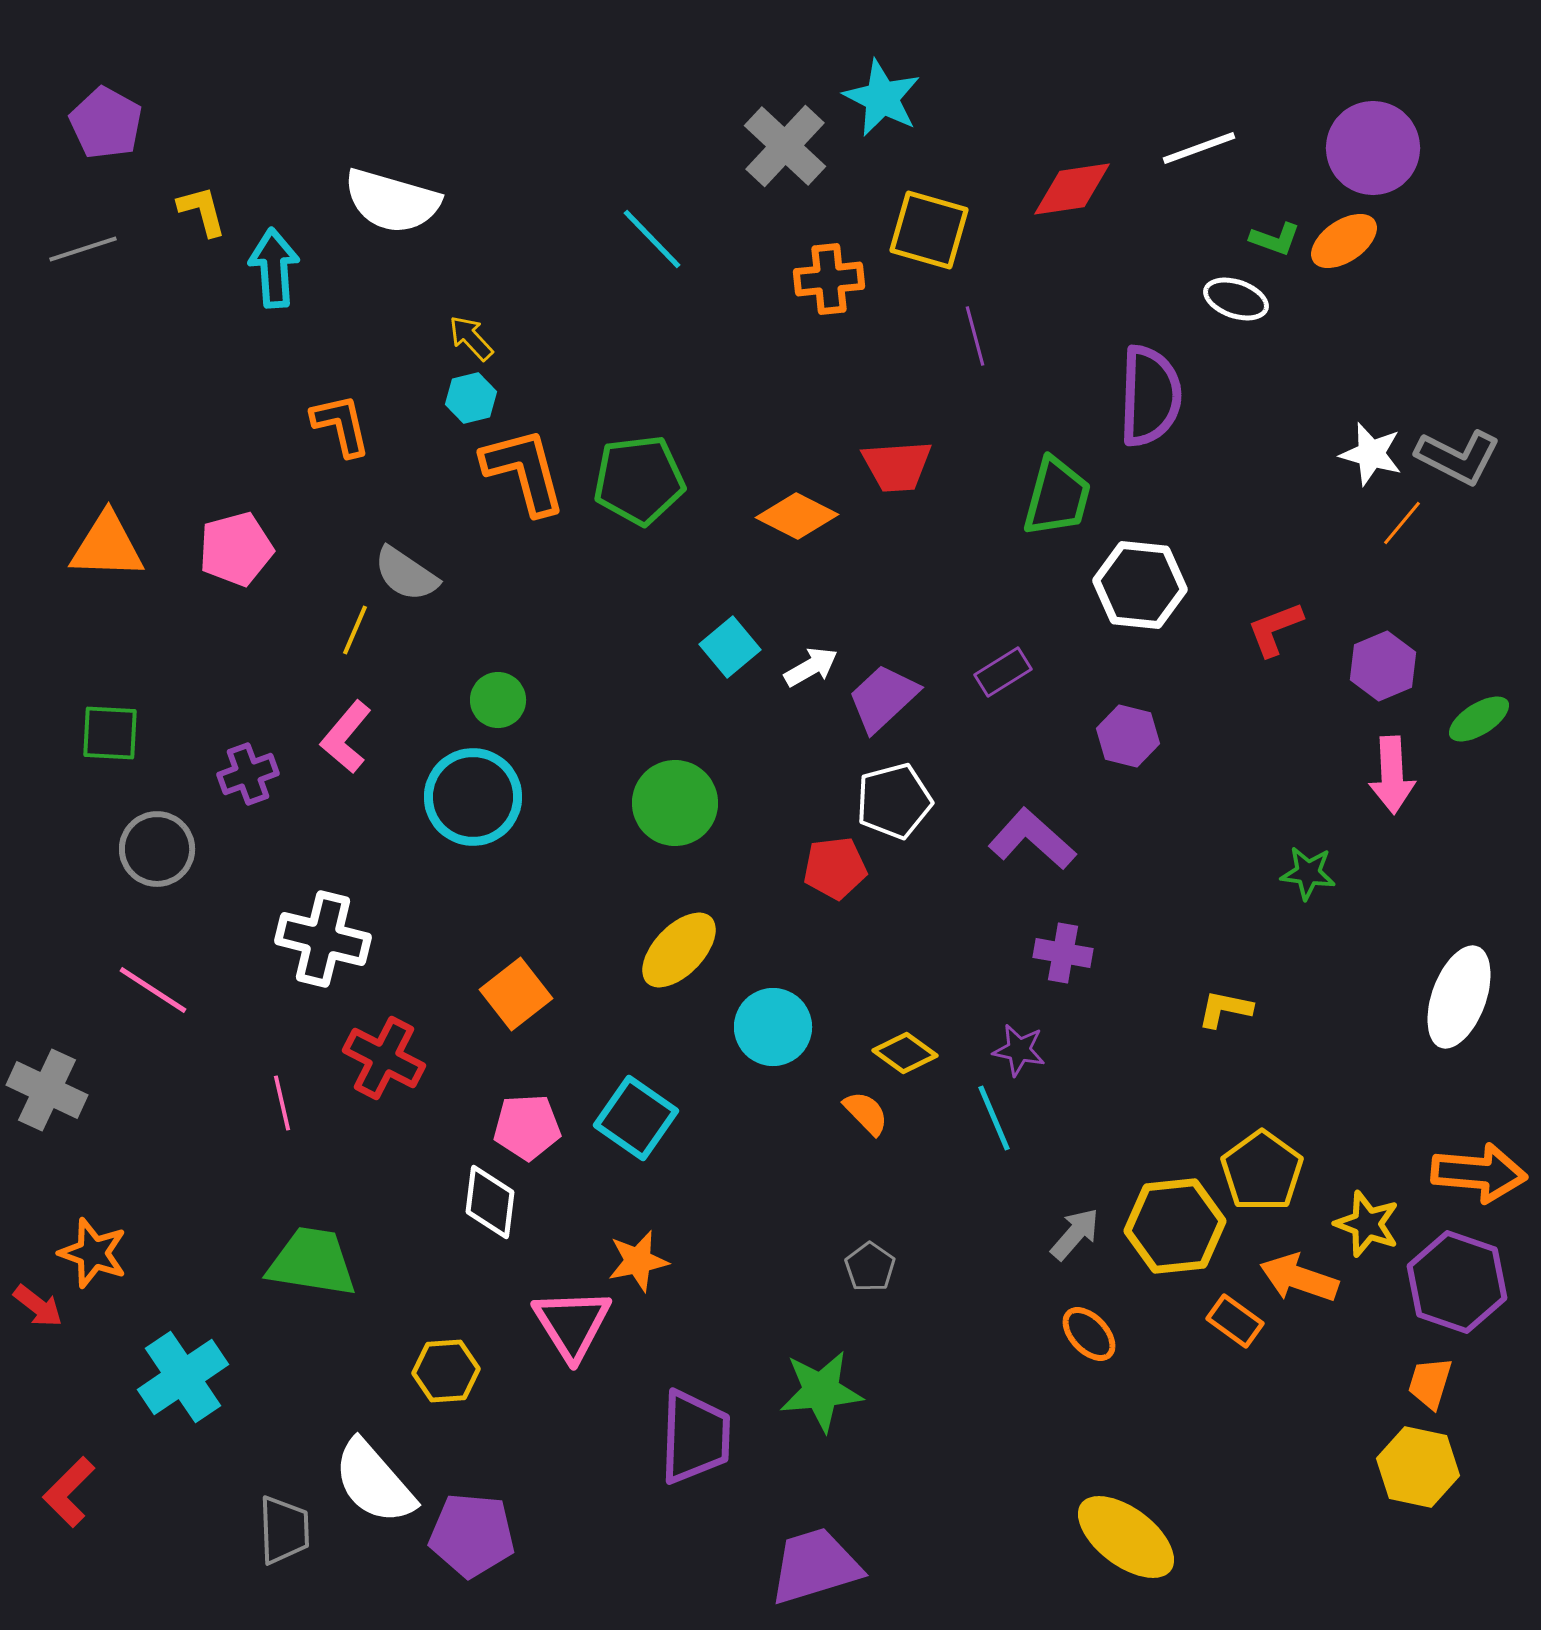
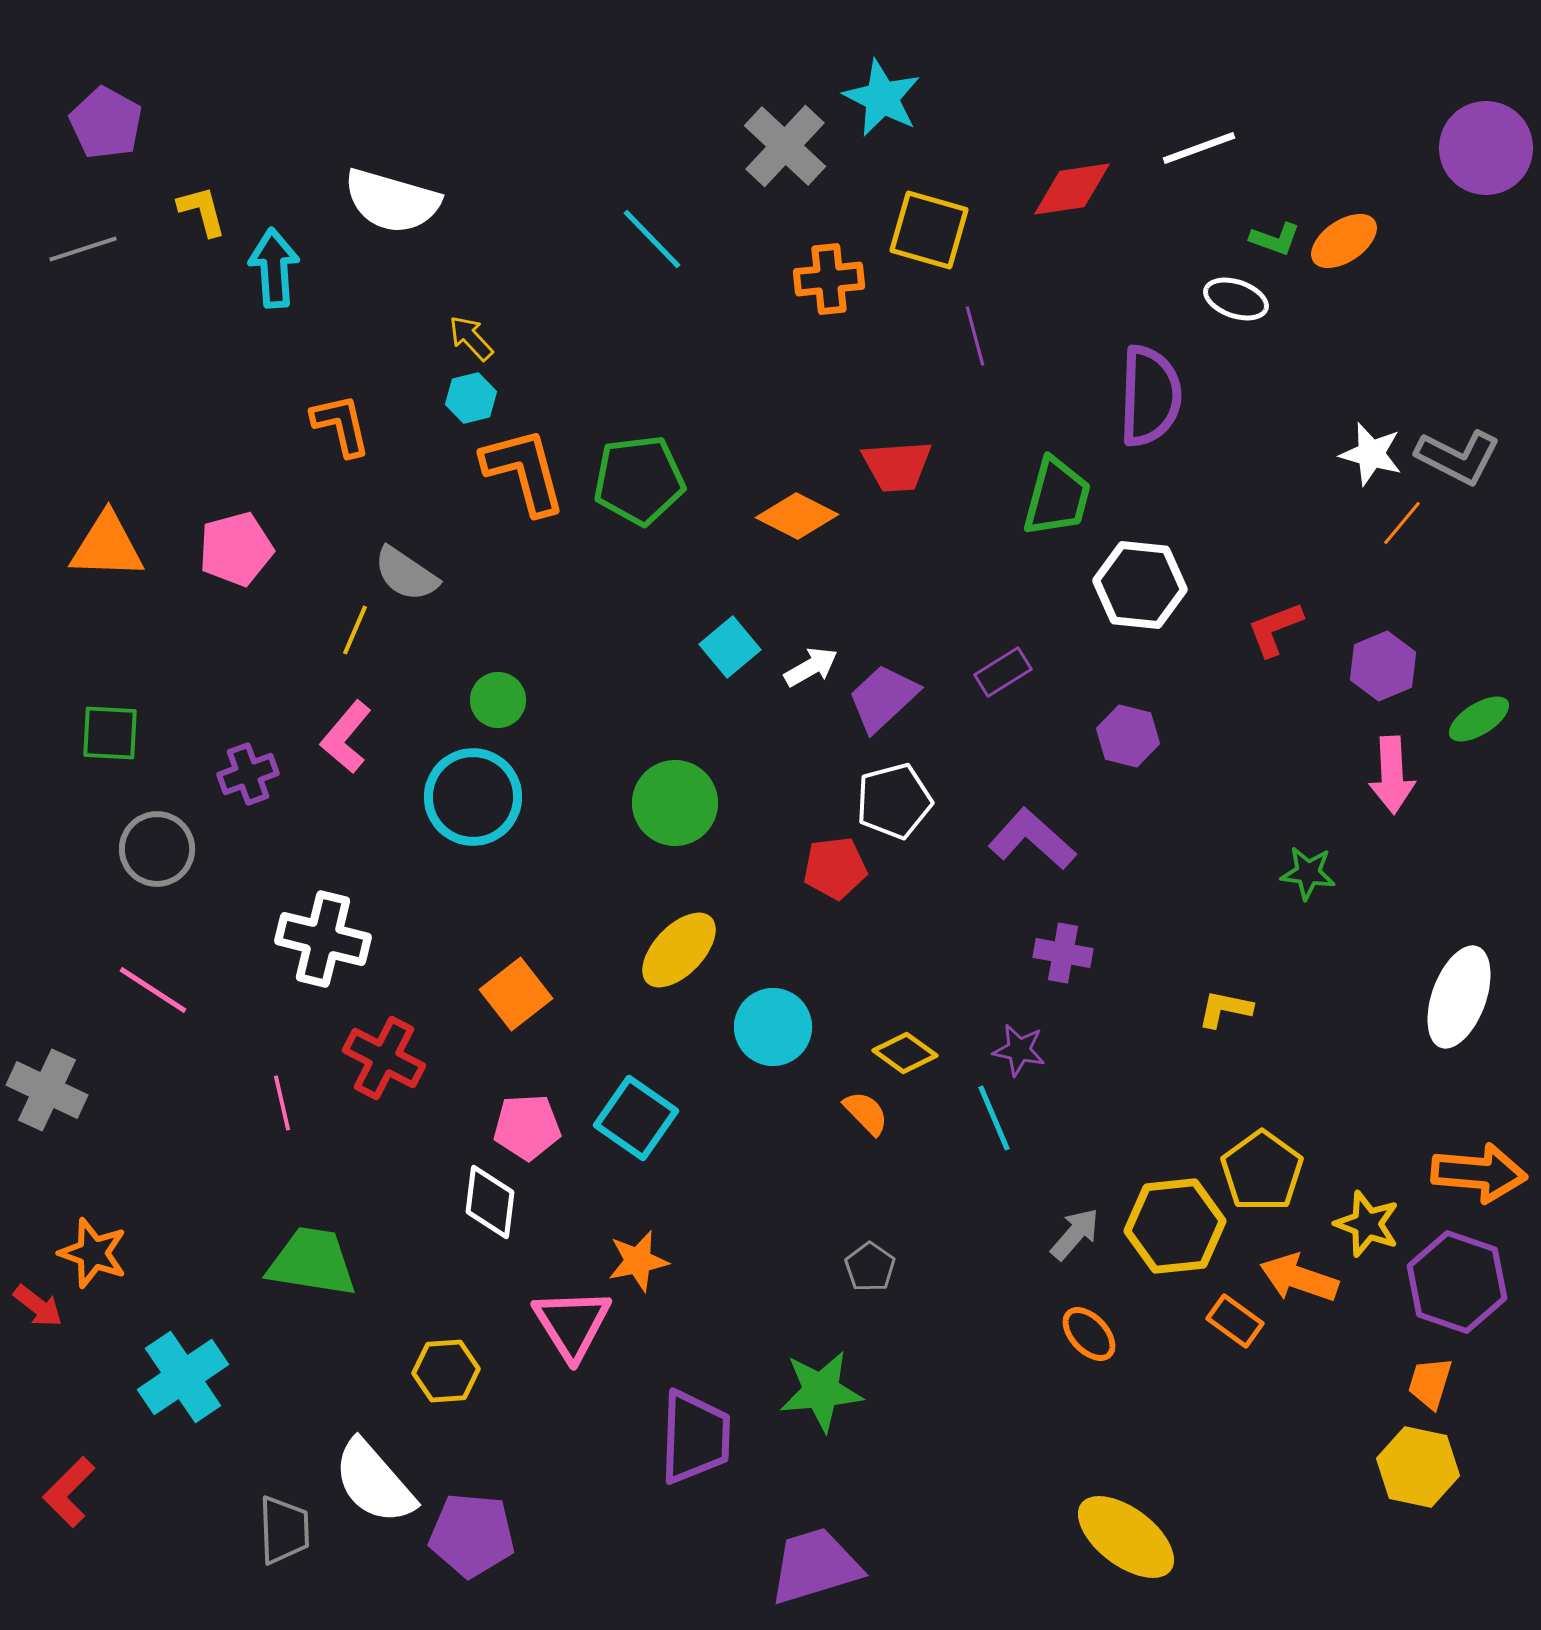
purple circle at (1373, 148): moved 113 px right
